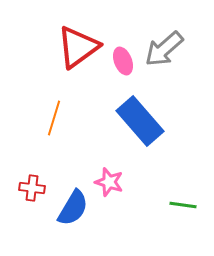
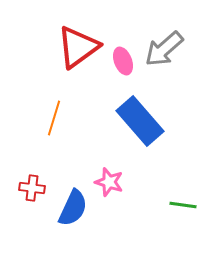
blue semicircle: rotated 6 degrees counterclockwise
